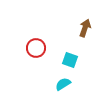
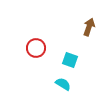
brown arrow: moved 4 px right, 1 px up
cyan semicircle: rotated 63 degrees clockwise
